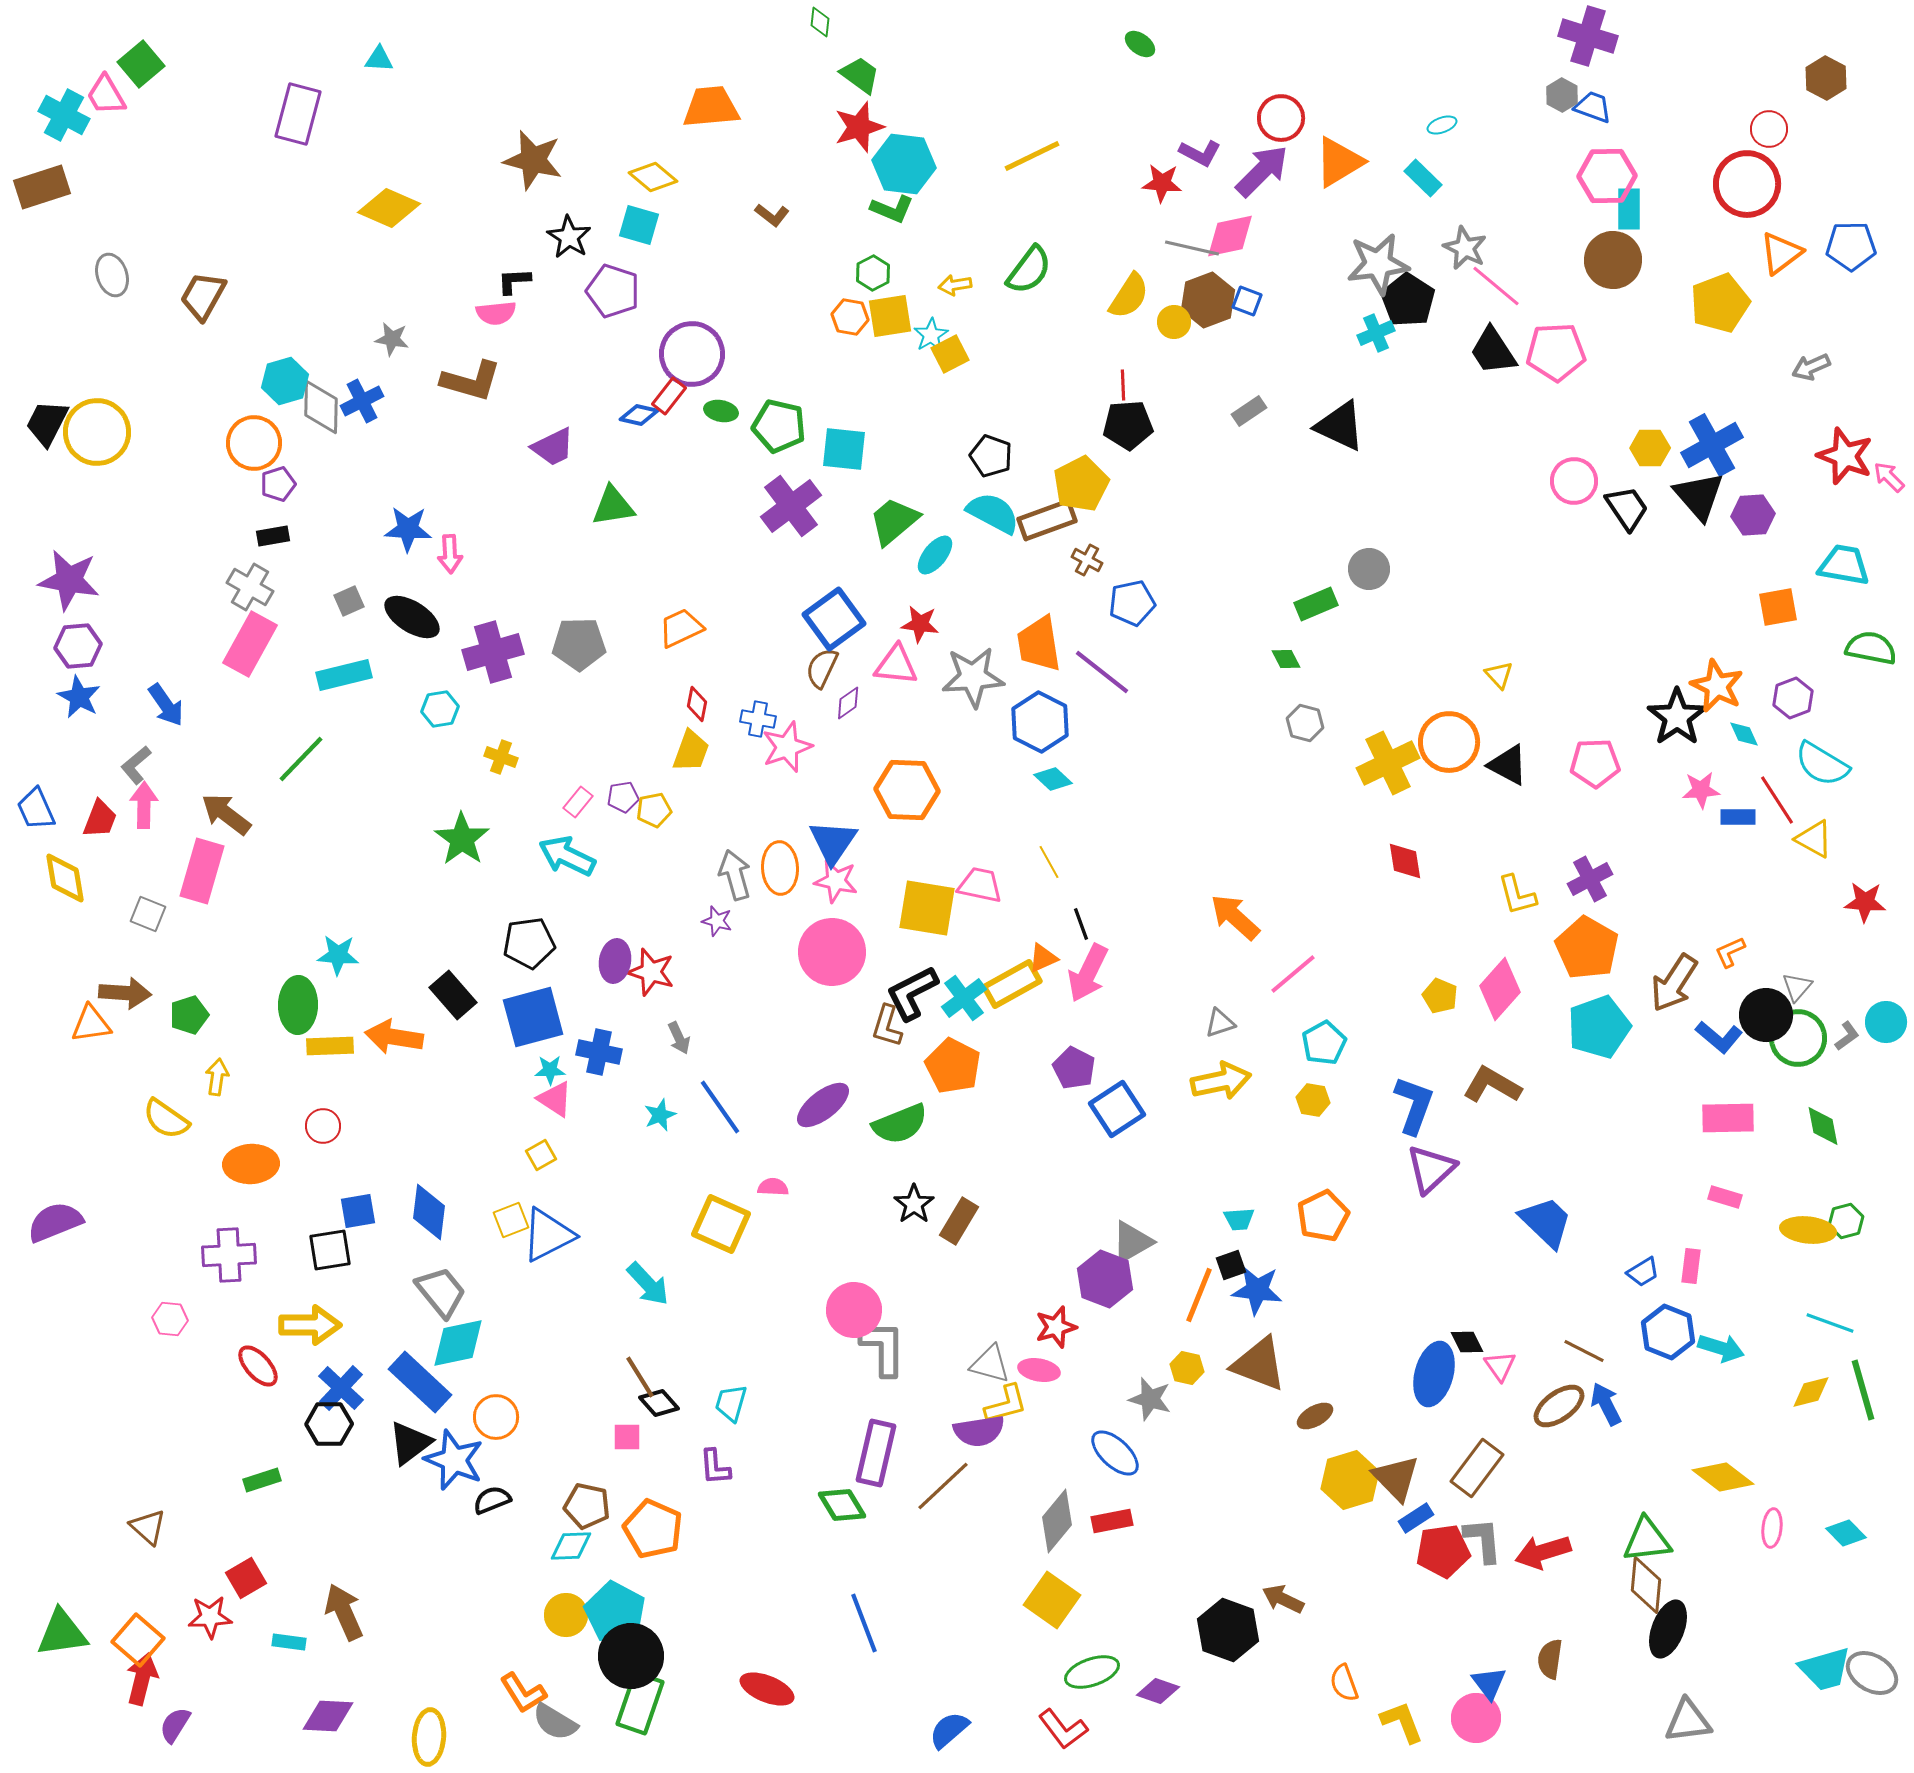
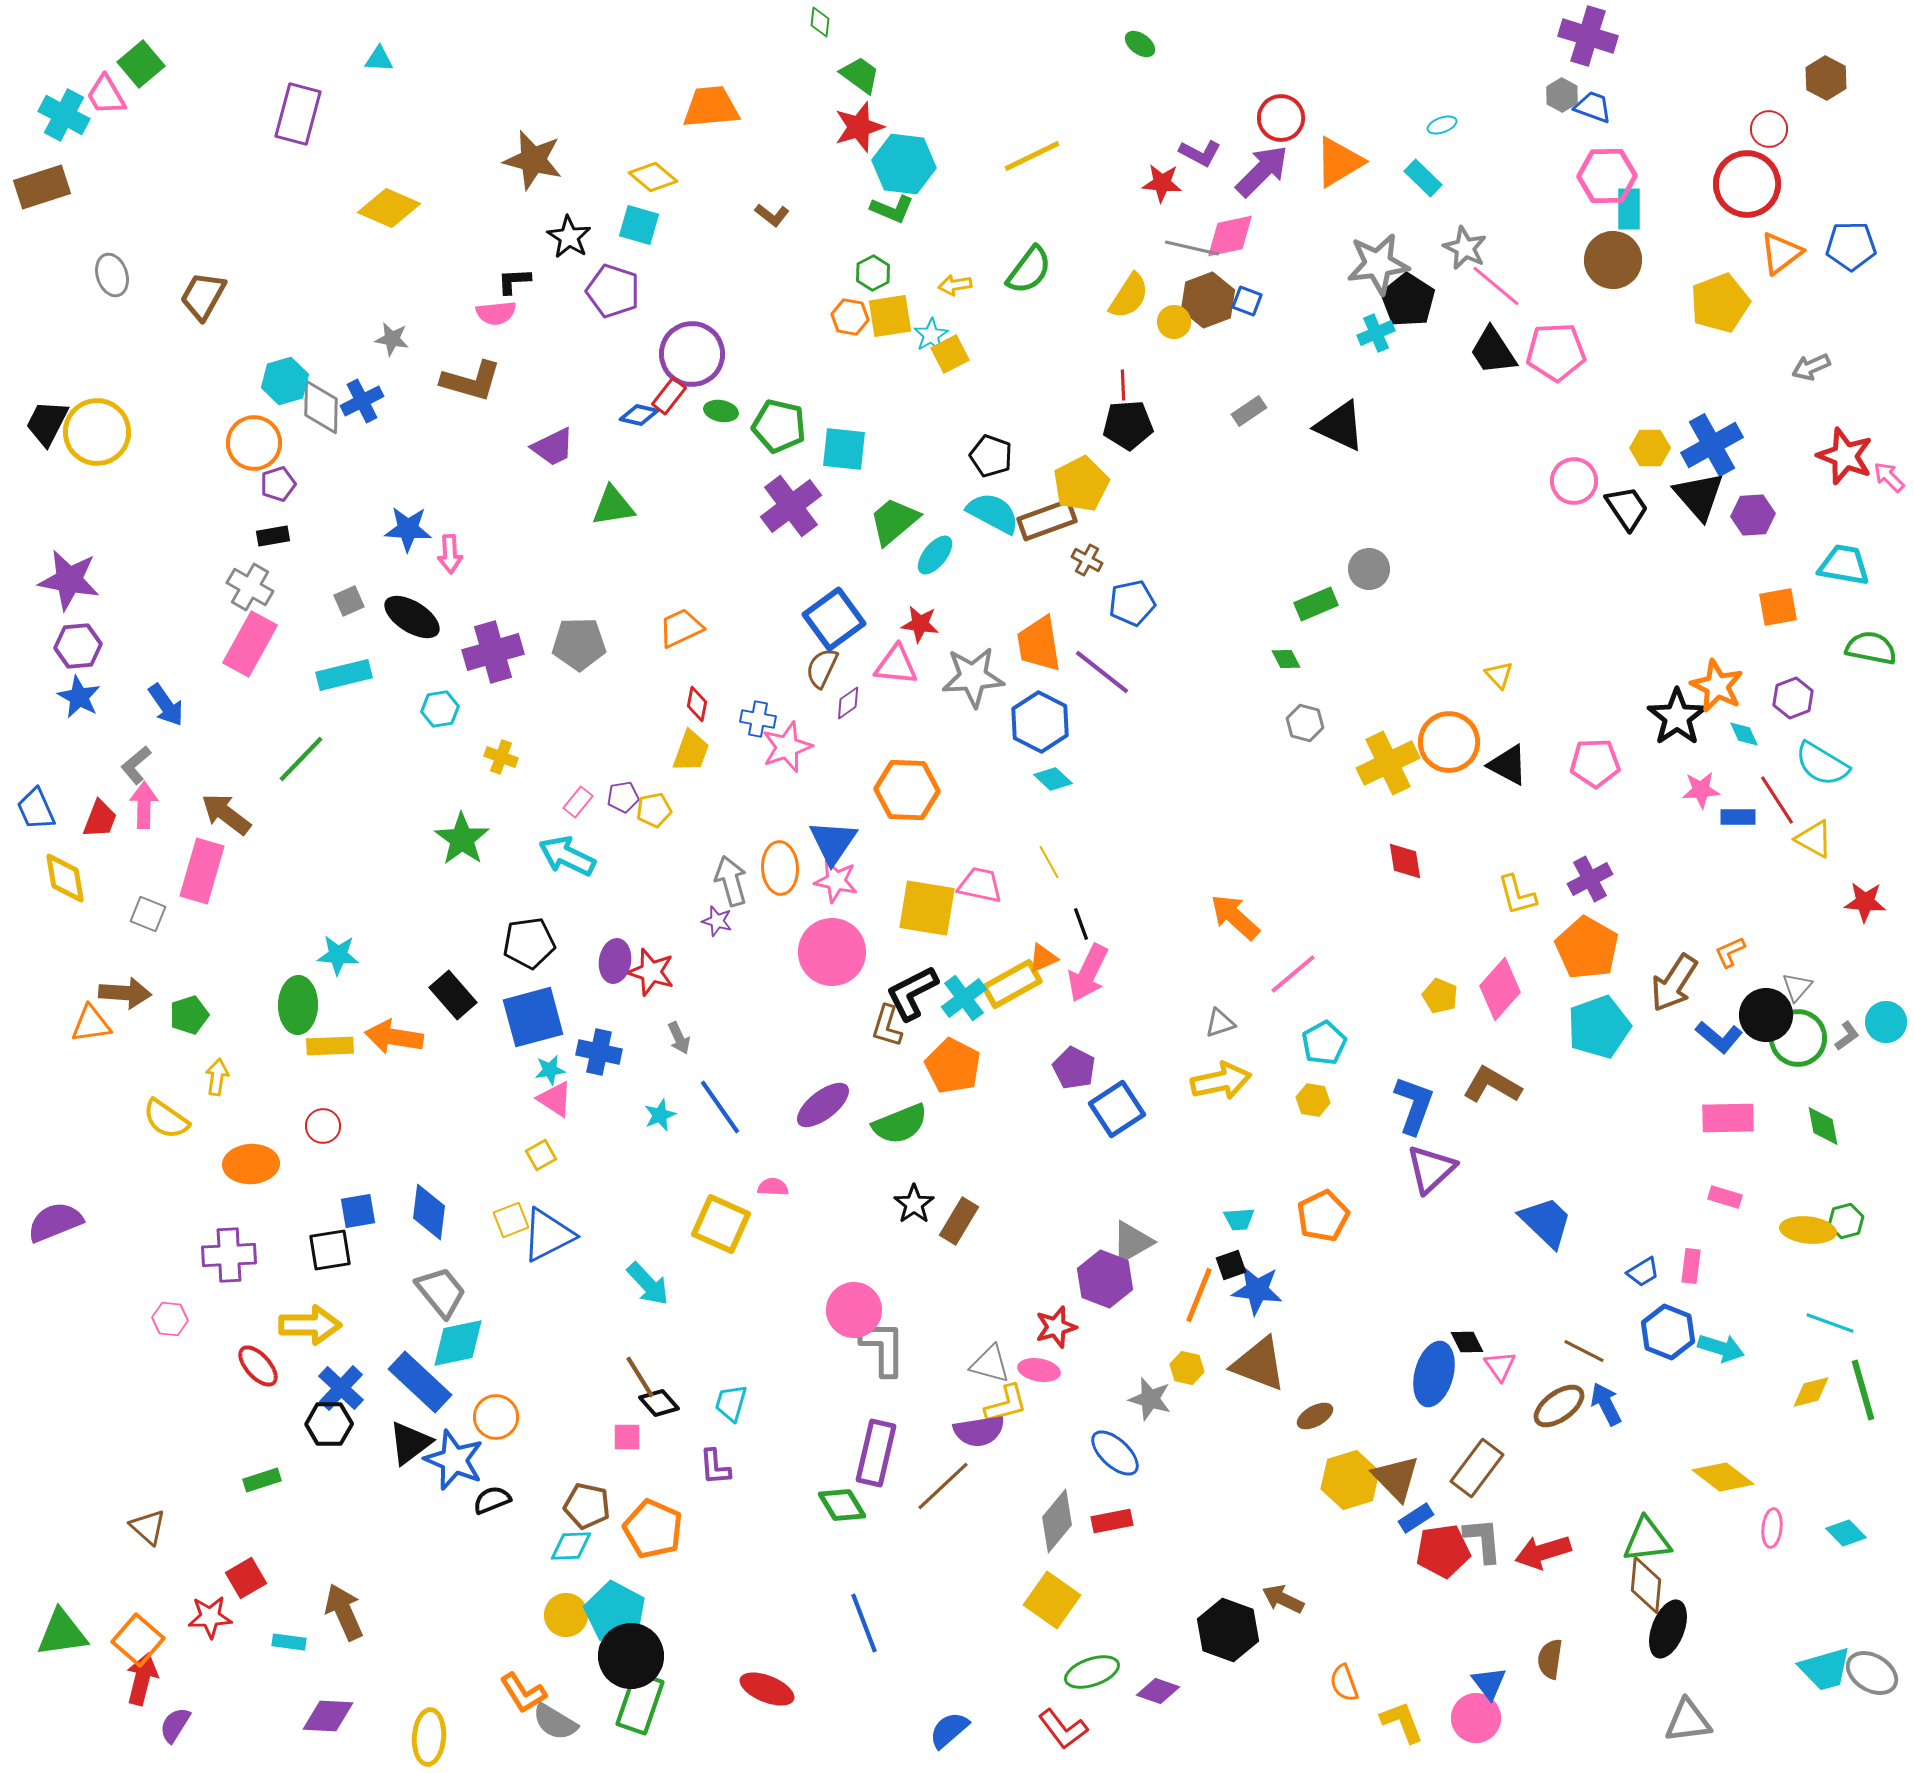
gray arrow at (735, 875): moved 4 px left, 6 px down
cyan star at (550, 1070): rotated 8 degrees counterclockwise
